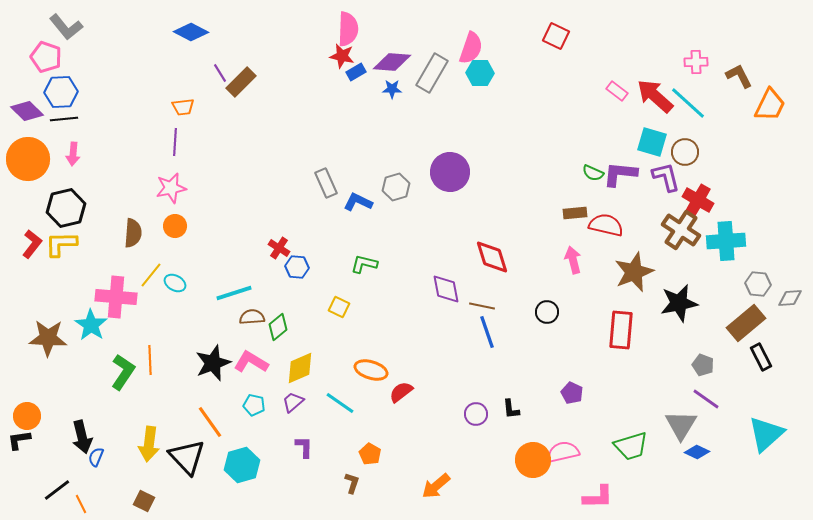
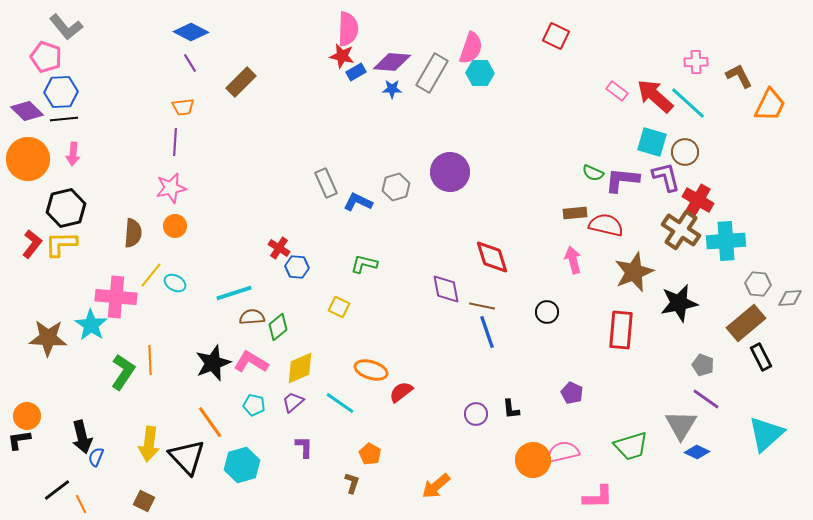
purple line at (220, 73): moved 30 px left, 10 px up
purple L-shape at (620, 174): moved 2 px right, 6 px down
